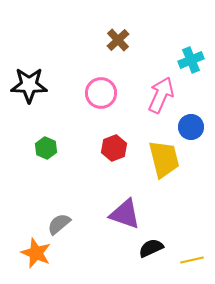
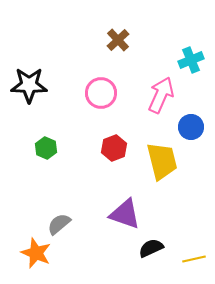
yellow trapezoid: moved 2 px left, 2 px down
yellow line: moved 2 px right, 1 px up
